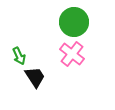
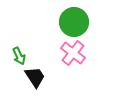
pink cross: moved 1 px right, 1 px up
